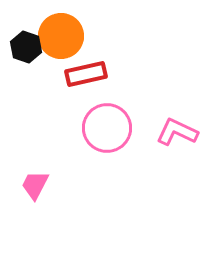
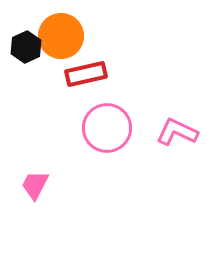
black hexagon: rotated 16 degrees clockwise
